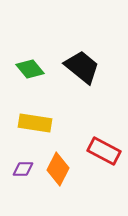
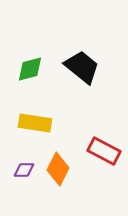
green diamond: rotated 64 degrees counterclockwise
purple diamond: moved 1 px right, 1 px down
